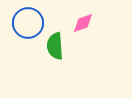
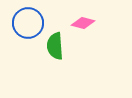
pink diamond: rotated 35 degrees clockwise
